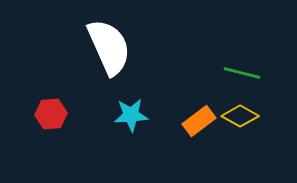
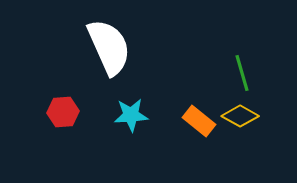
green line: rotated 60 degrees clockwise
red hexagon: moved 12 px right, 2 px up
orange rectangle: rotated 76 degrees clockwise
